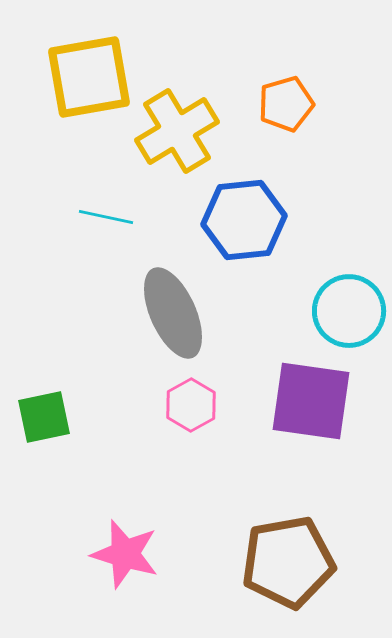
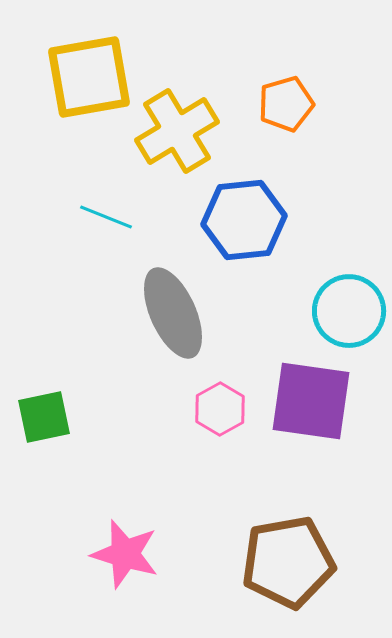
cyan line: rotated 10 degrees clockwise
pink hexagon: moved 29 px right, 4 px down
